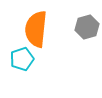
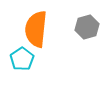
cyan pentagon: rotated 15 degrees counterclockwise
